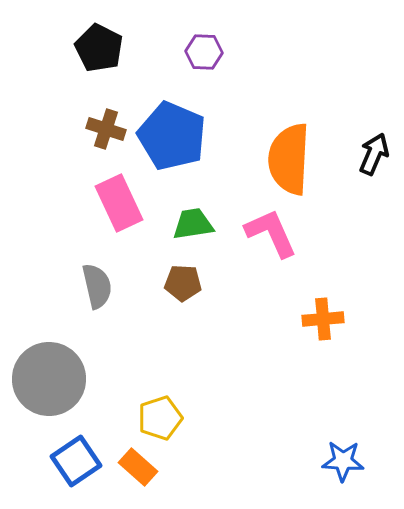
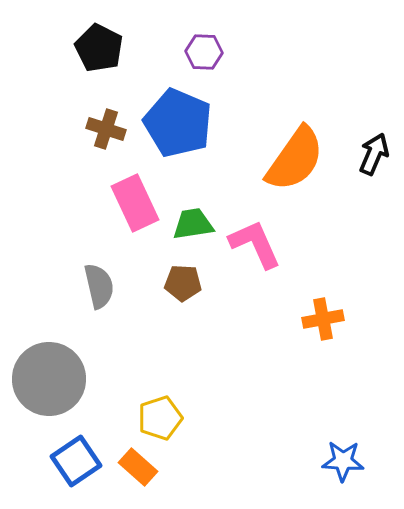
blue pentagon: moved 6 px right, 13 px up
orange semicircle: moved 6 px right; rotated 148 degrees counterclockwise
pink rectangle: moved 16 px right
pink L-shape: moved 16 px left, 11 px down
gray semicircle: moved 2 px right
orange cross: rotated 6 degrees counterclockwise
